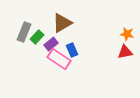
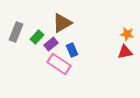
gray rectangle: moved 8 px left
pink rectangle: moved 5 px down
